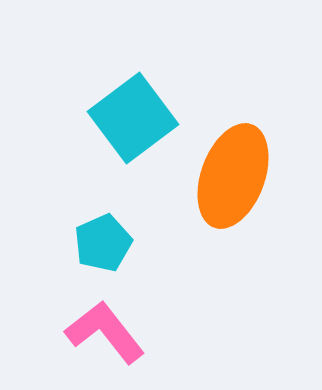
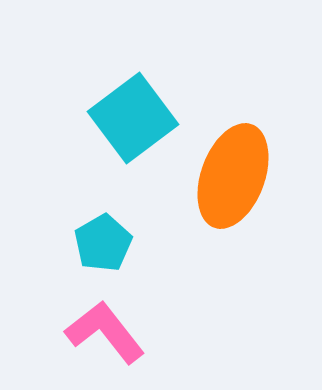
cyan pentagon: rotated 6 degrees counterclockwise
